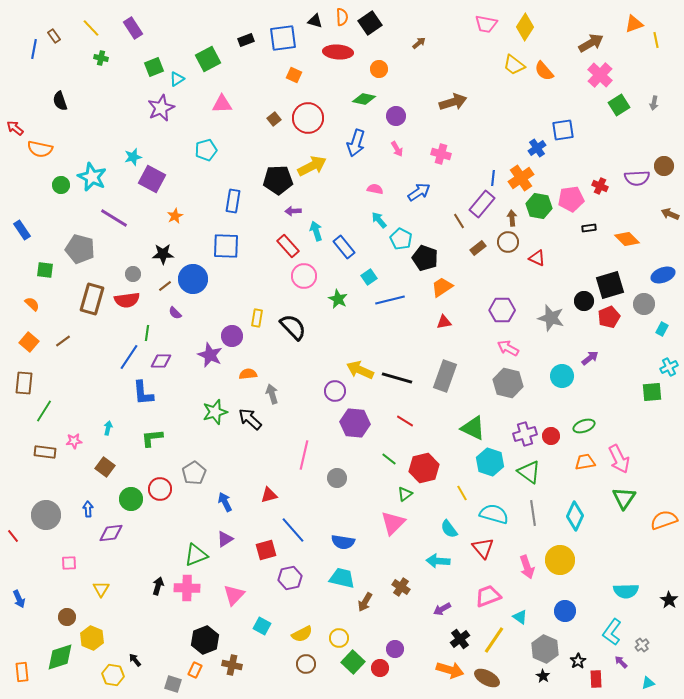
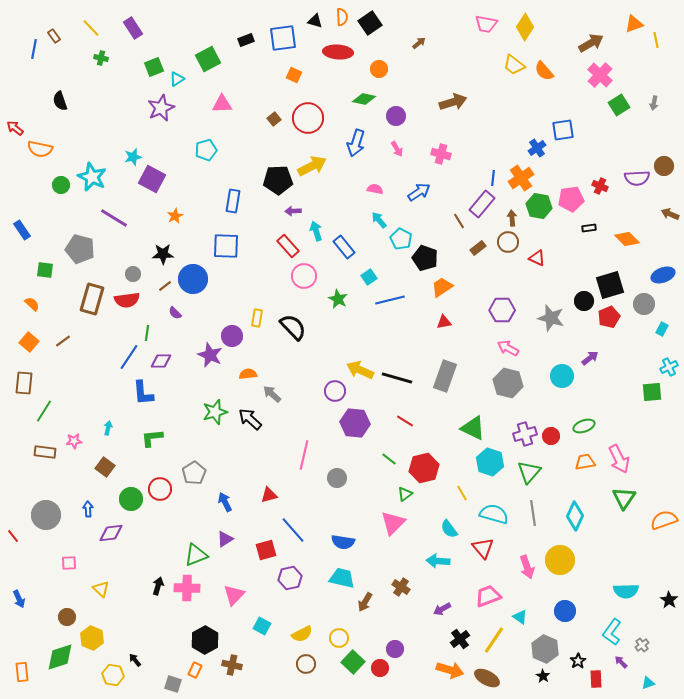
gray arrow at (272, 394): rotated 30 degrees counterclockwise
green triangle at (529, 472): rotated 35 degrees clockwise
yellow triangle at (101, 589): rotated 18 degrees counterclockwise
black hexagon at (205, 640): rotated 8 degrees counterclockwise
